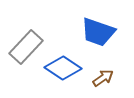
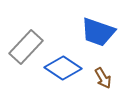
brown arrow: rotated 95 degrees clockwise
